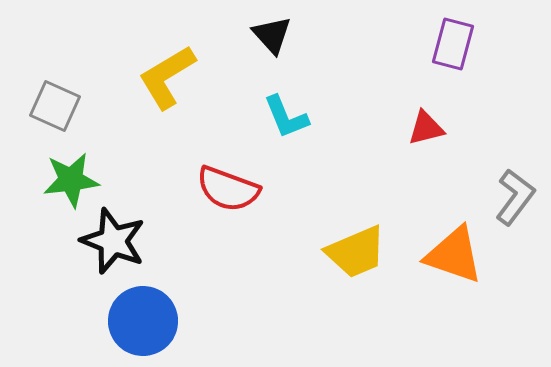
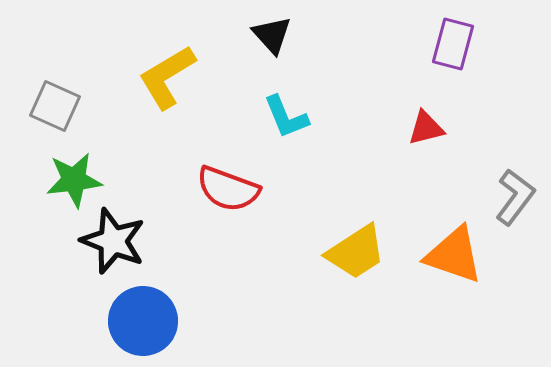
green star: moved 3 px right
yellow trapezoid: rotated 10 degrees counterclockwise
